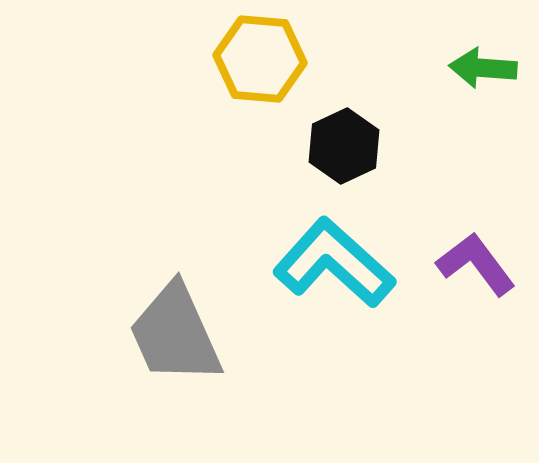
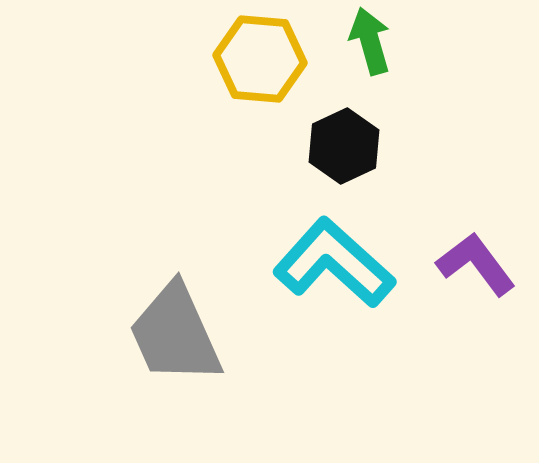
green arrow: moved 113 px left, 27 px up; rotated 70 degrees clockwise
